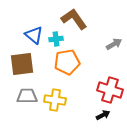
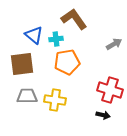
black arrow: rotated 40 degrees clockwise
